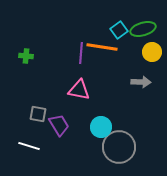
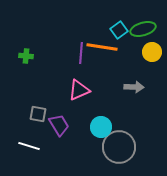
gray arrow: moved 7 px left, 5 px down
pink triangle: rotated 35 degrees counterclockwise
